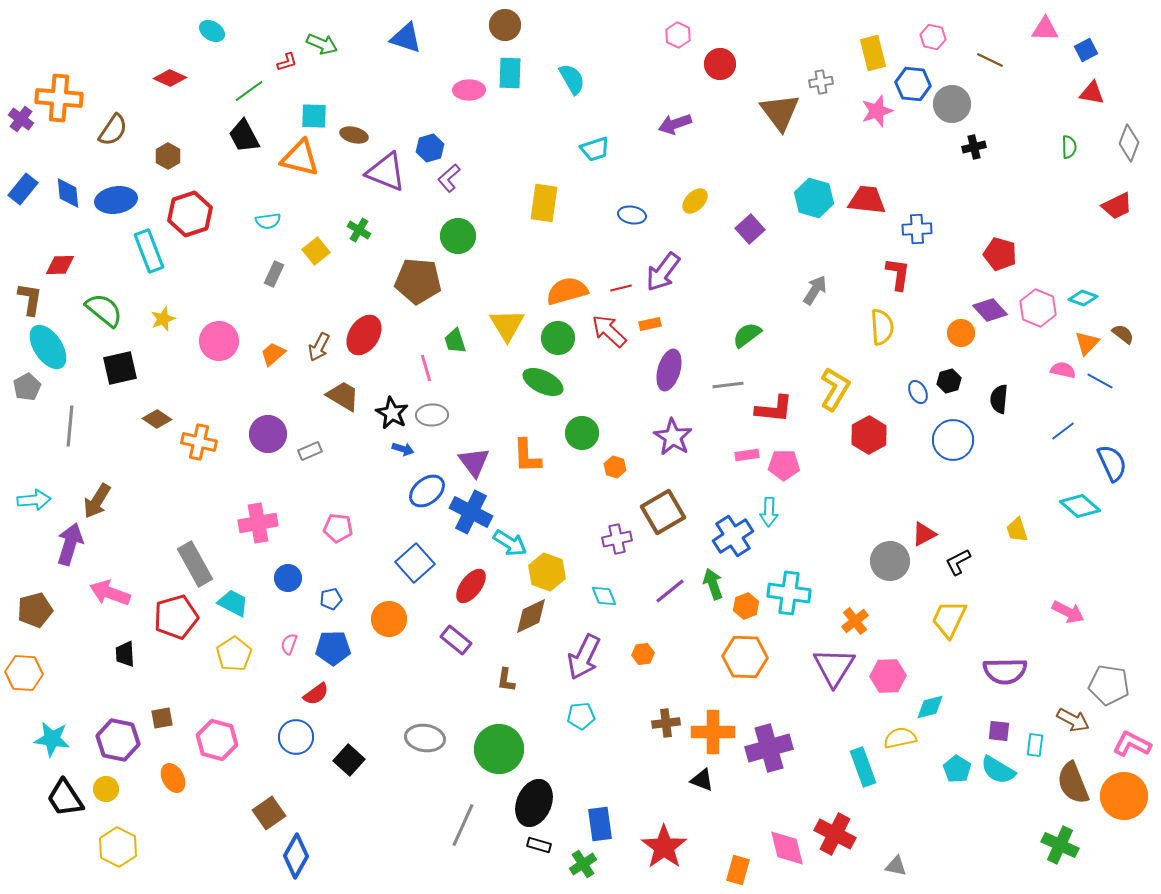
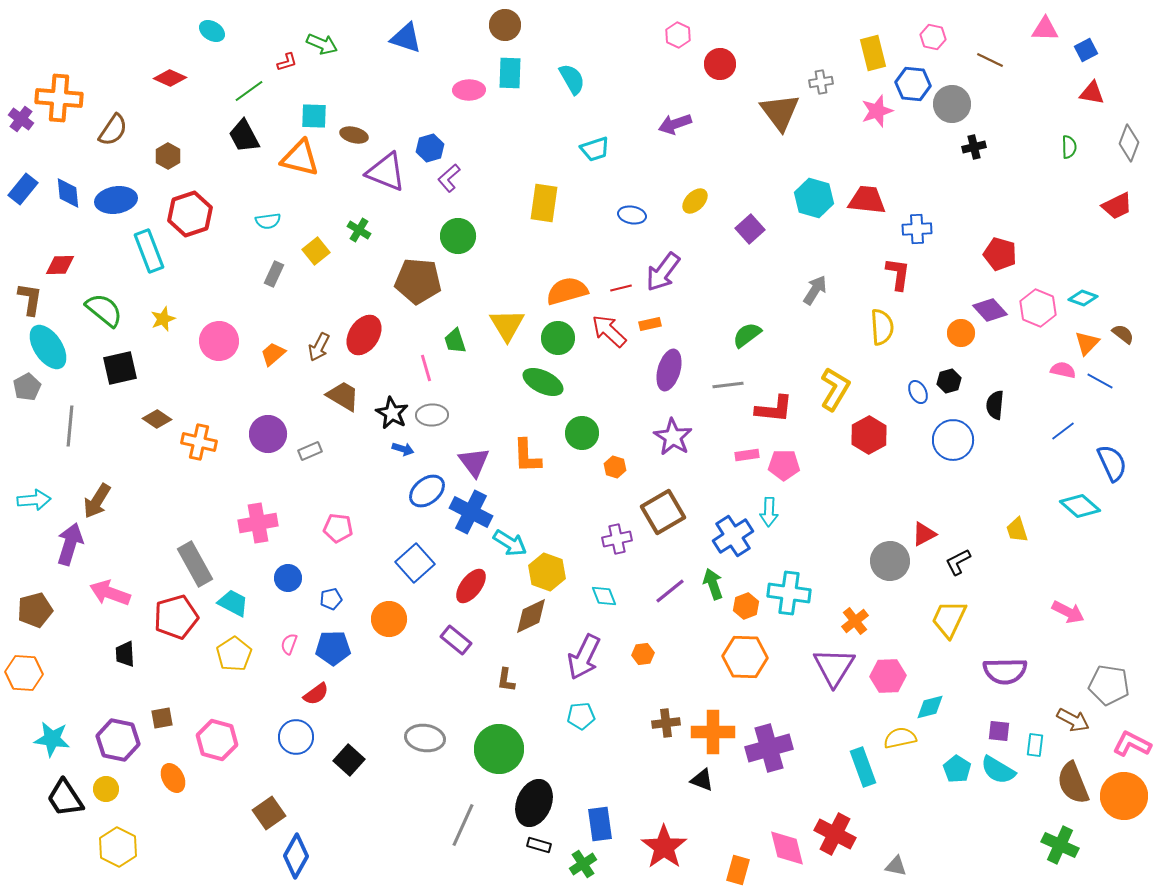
black semicircle at (999, 399): moved 4 px left, 6 px down
